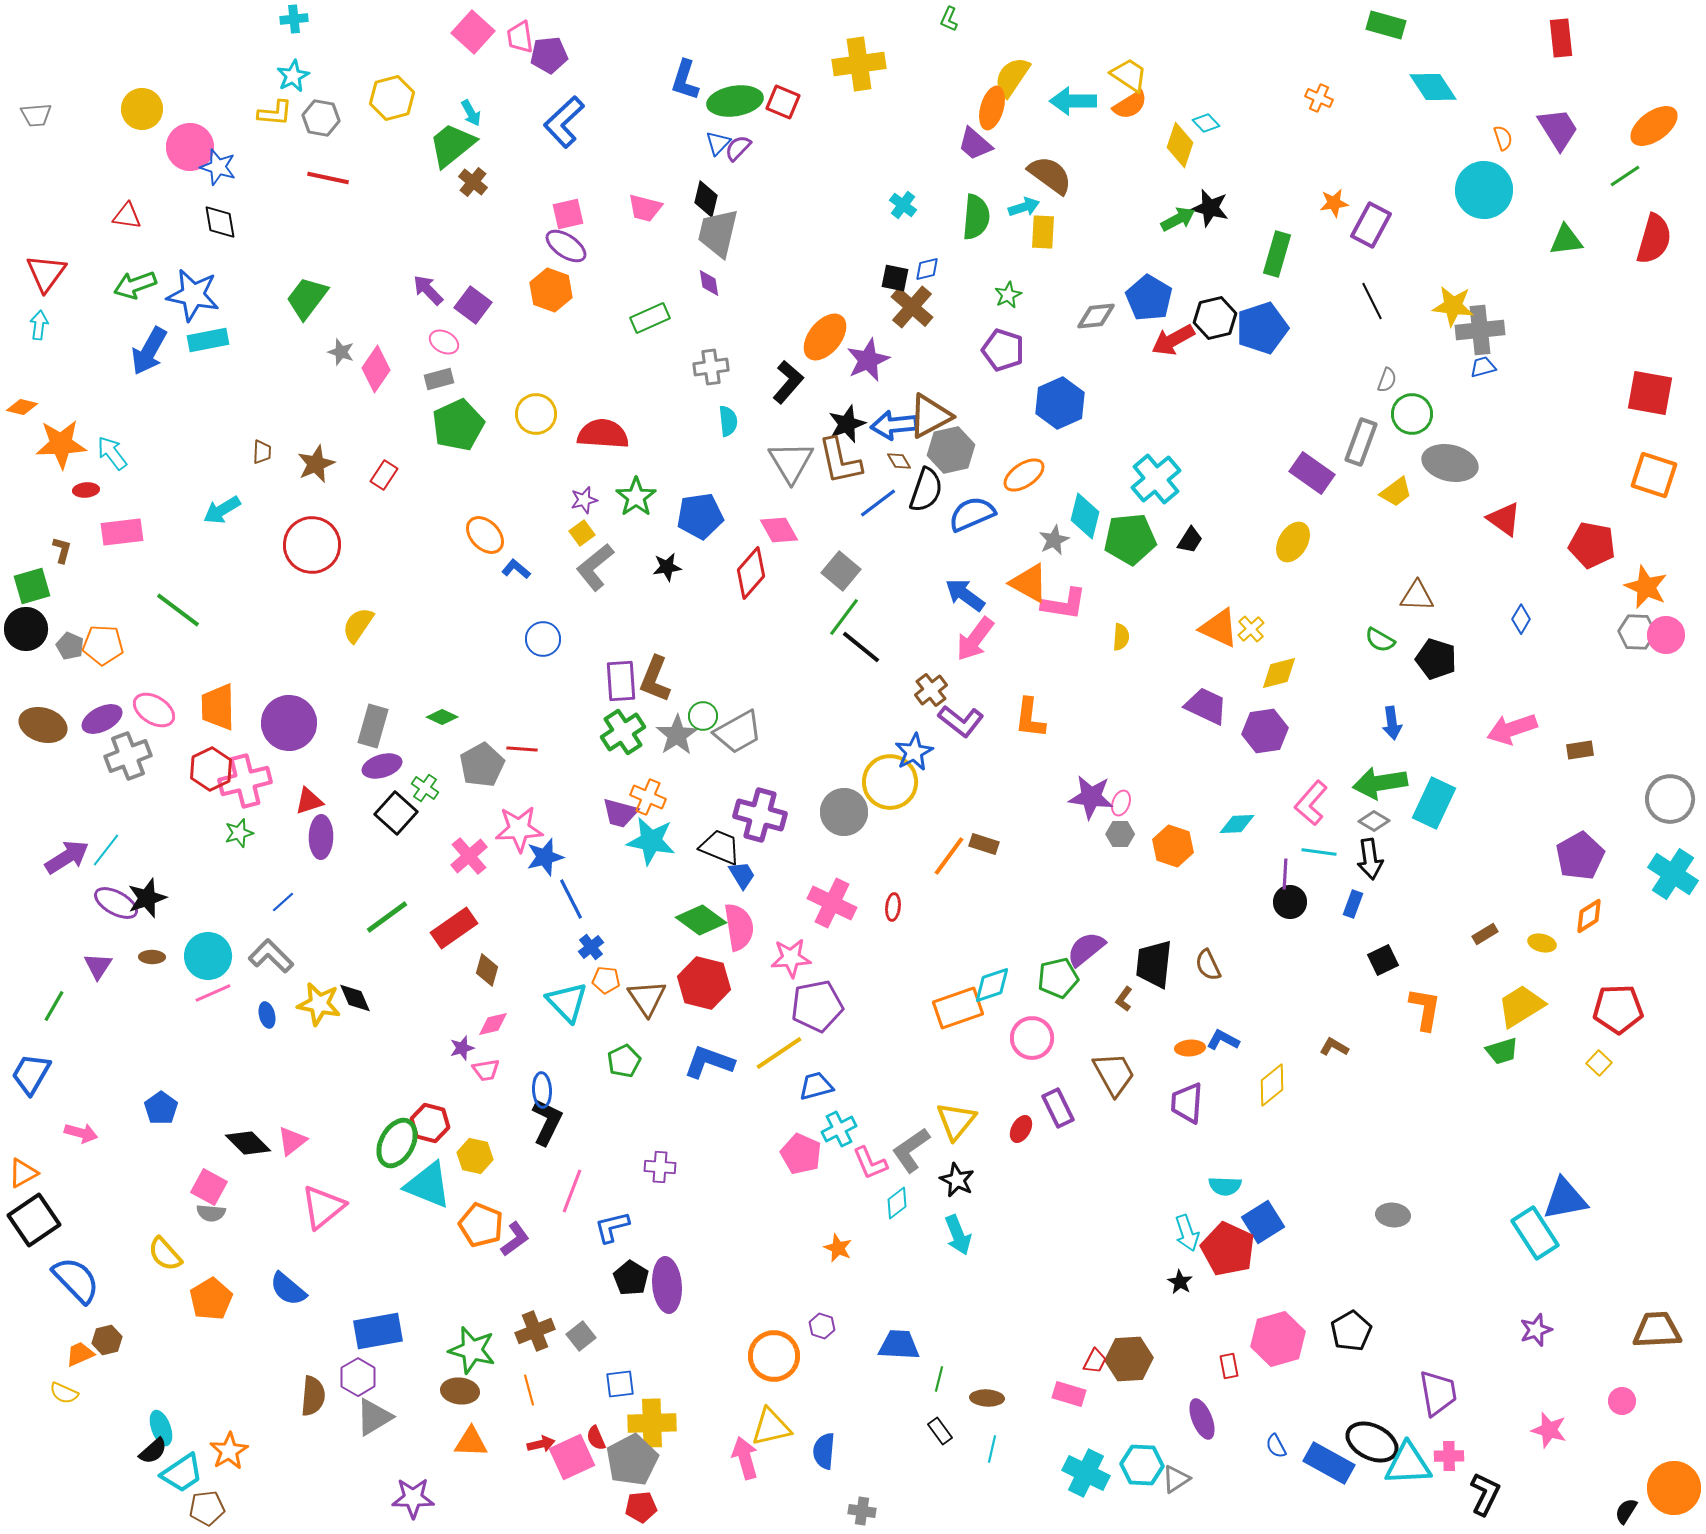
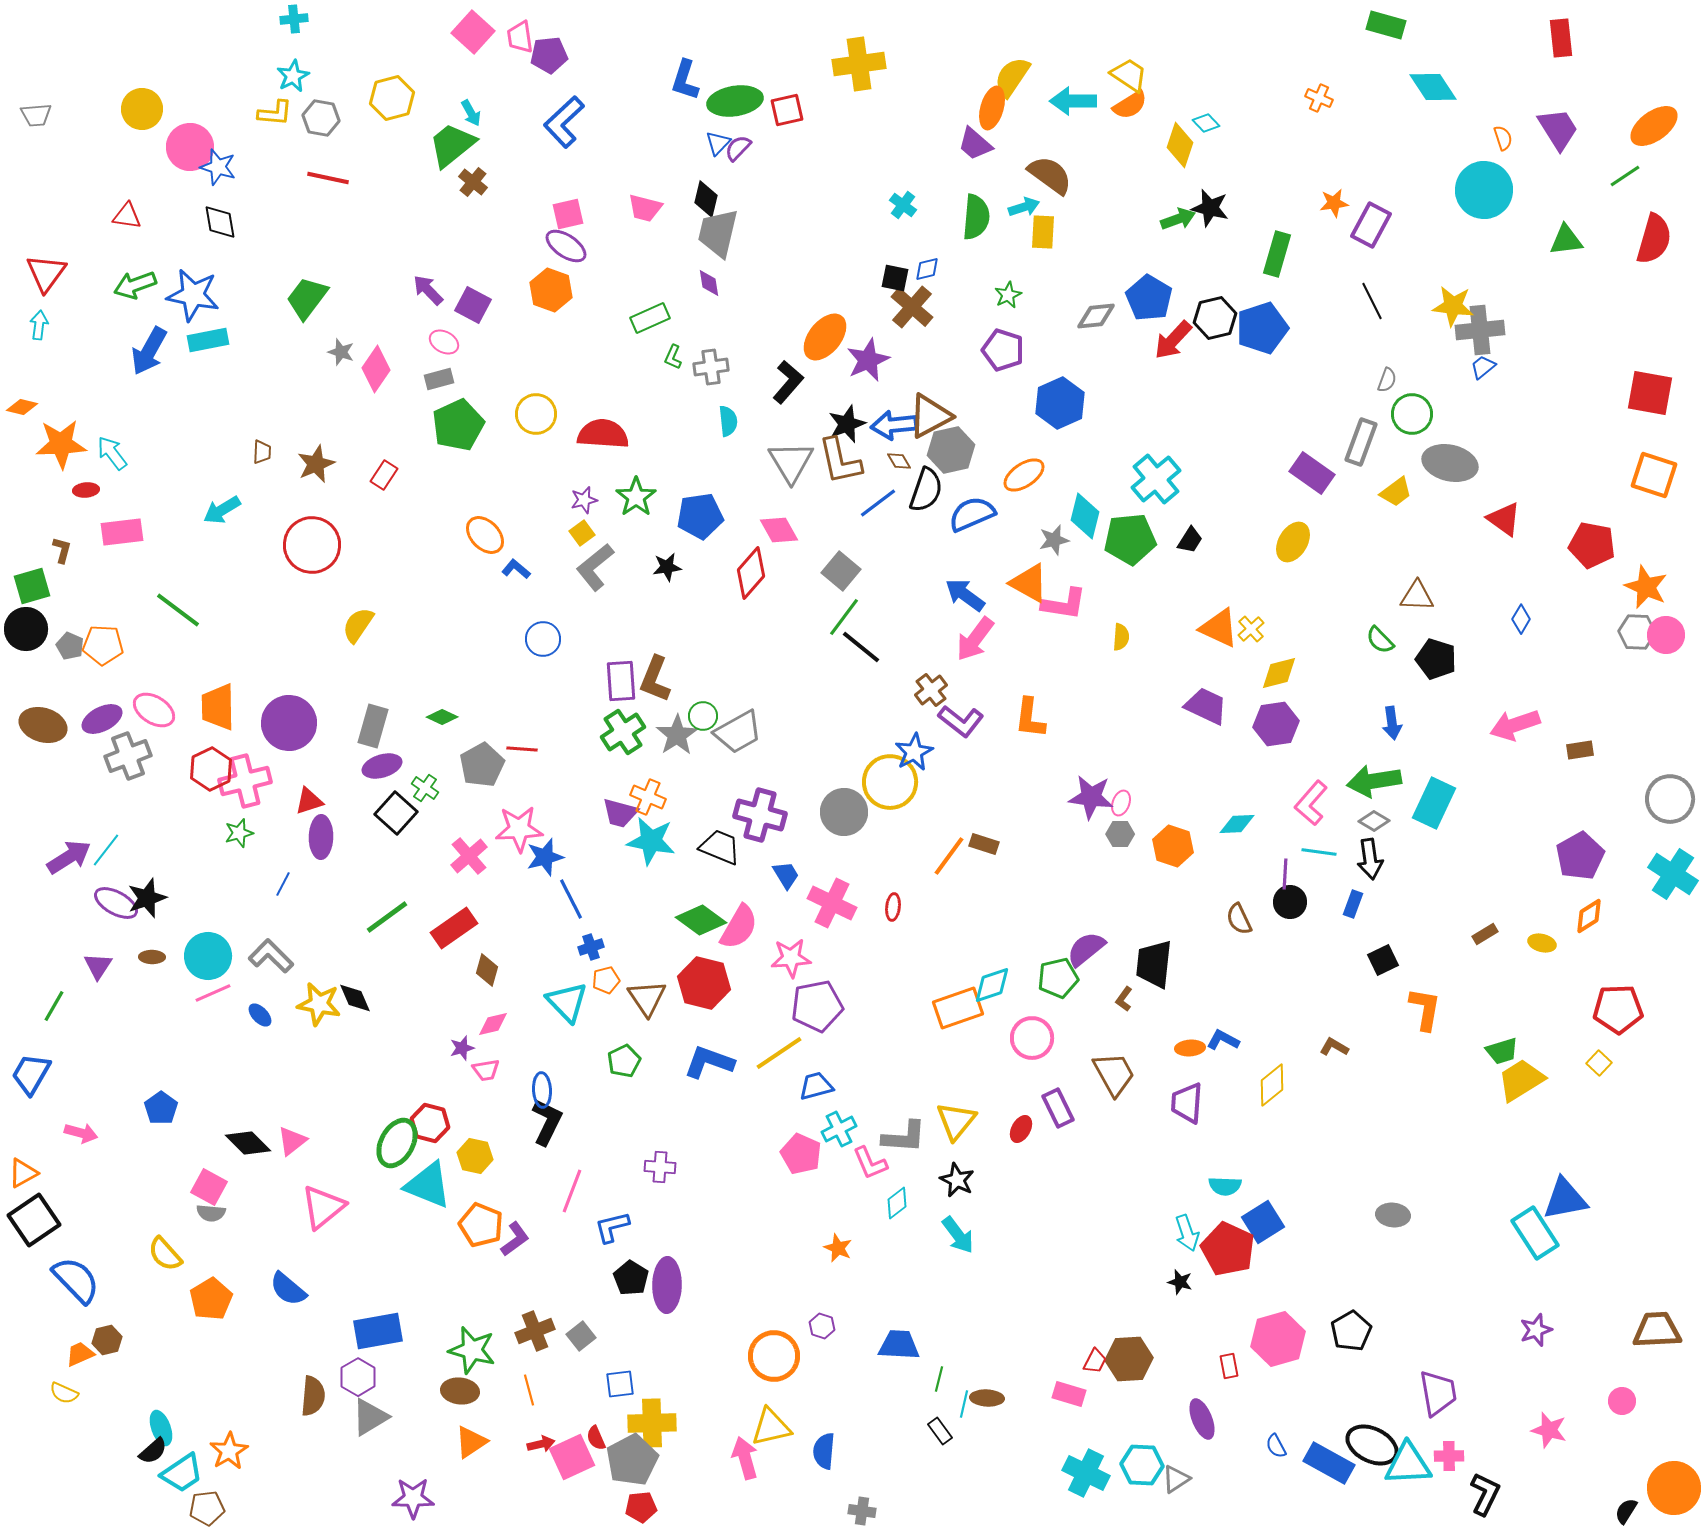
green L-shape at (949, 19): moved 276 px left, 338 px down
red square at (783, 102): moved 4 px right, 8 px down; rotated 36 degrees counterclockwise
green arrow at (1178, 219): rotated 8 degrees clockwise
purple square at (473, 305): rotated 9 degrees counterclockwise
red arrow at (1173, 340): rotated 18 degrees counterclockwise
blue trapezoid at (1483, 367): rotated 24 degrees counterclockwise
gray star at (1054, 540): rotated 12 degrees clockwise
green semicircle at (1380, 640): rotated 16 degrees clockwise
pink arrow at (1512, 729): moved 3 px right, 4 px up
purple hexagon at (1265, 731): moved 11 px right, 7 px up
green arrow at (1380, 783): moved 6 px left, 2 px up
purple arrow at (67, 857): moved 2 px right
blue trapezoid at (742, 875): moved 44 px right
blue line at (283, 902): moved 18 px up; rotated 20 degrees counterclockwise
pink semicircle at (739, 927): rotated 39 degrees clockwise
blue cross at (591, 947): rotated 20 degrees clockwise
brown semicircle at (1208, 965): moved 31 px right, 46 px up
orange pentagon at (606, 980): rotated 20 degrees counterclockwise
yellow trapezoid at (1521, 1006): moved 74 px down
blue ellipse at (267, 1015): moved 7 px left; rotated 30 degrees counterclockwise
gray L-shape at (911, 1150): moved 7 px left, 13 px up; rotated 141 degrees counterclockwise
cyan arrow at (958, 1235): rotated 15 degrees counterclockwise
black star at (1180, 1282): rotated 15 degrees counterclockwise
purple ellipse at (667, 1285): rotated 6 degrees clockwise
gray triangle at (374, 1417): moved 4 px left
orange triangle at (471, 1442): rotated 36 degrees counterclockwise
black ellipse at (1372, 1442): moved 3 px down
cyan line at (992, 1449): moved 28 px left, 45 px up
